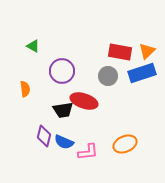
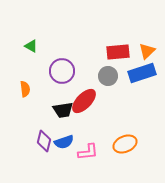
green triangle: moved 2 px left
red rectangle: moved 2 px left; rotated 15 degrees counterclockwise
red ellipse: rotated 64 degrees counterclockwise
purple diamond: moved 5 px down
blue semicircle: rotated 42 degrees counterclockwise
